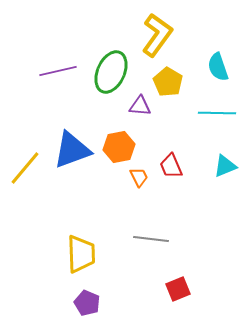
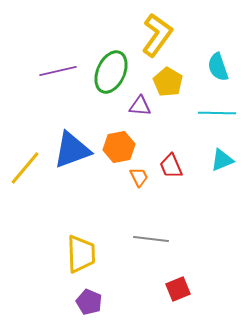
cyan triangle: moved 3 px left, 6 px up
purple pentagon: moved 2 px right, 1 px up
